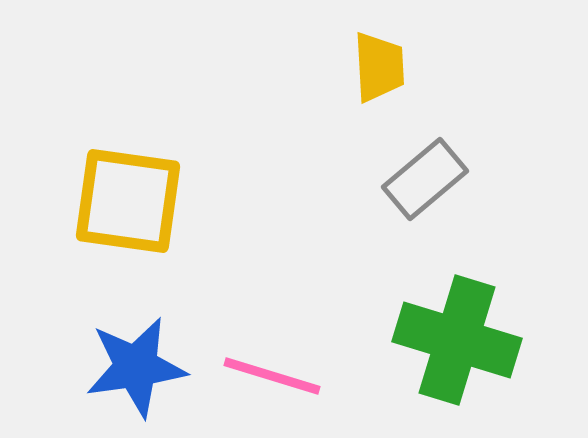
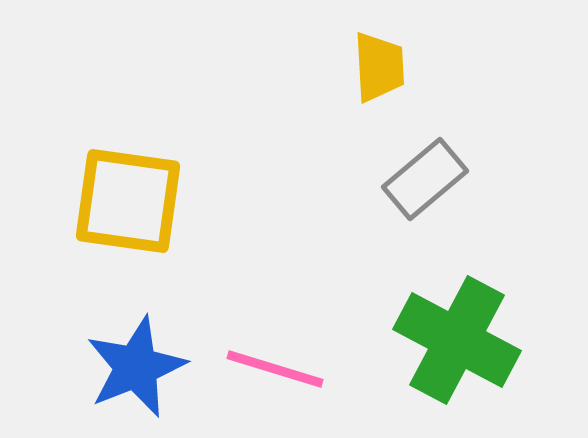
green cross: rotated 11 degrees clockwise
blue star: rotated 14 degrees counterclockwise
pink line: moved 3 px right, 7 px up
